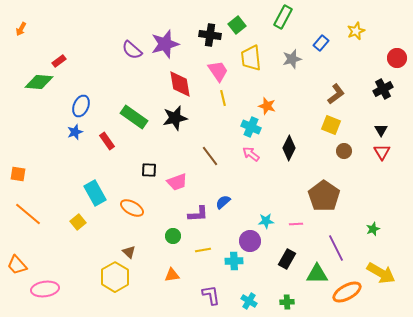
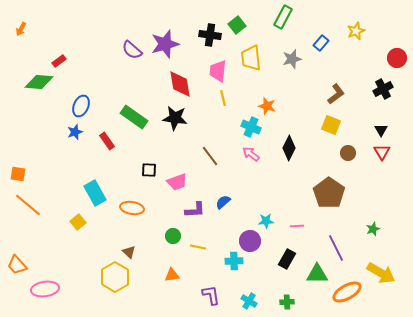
pink trapezoid at (218, 71): rotated 140 degrees counterclockwise
black star at (175, 118): rotated 20 degrees clockwise
brown circle at (344, 151): moved 4 px right, 2 px down
brown pentagon at (324, 196): moved 5 px right, 3 px up
orange ellipse at (132, 208): rotated 20 degrees counterclockwise
orange line at (28, 214): moved 9 px up
purple L-shape at (198, 214): moved 3 px left, 4 px up
pink line at (296, 224): moved 1 px right, 2 px down
yellow line at (203, 250): moved 5 px left, 3 px up; rotated 21 degrees clockwise
